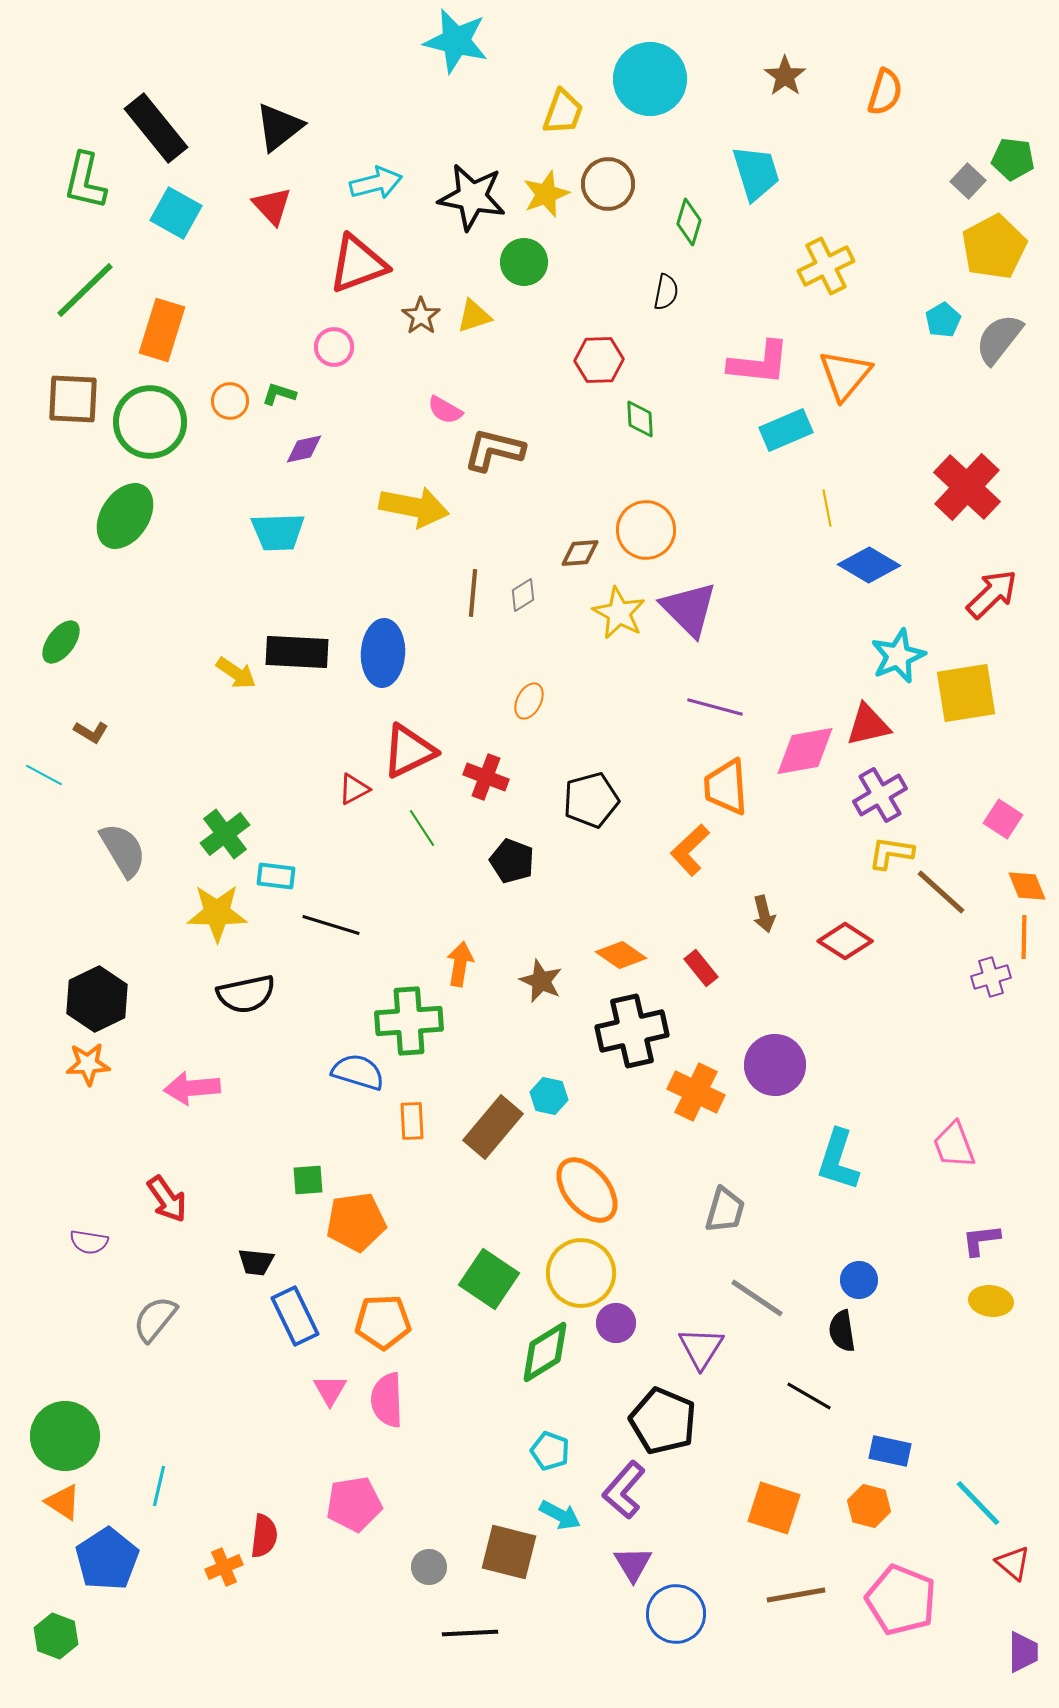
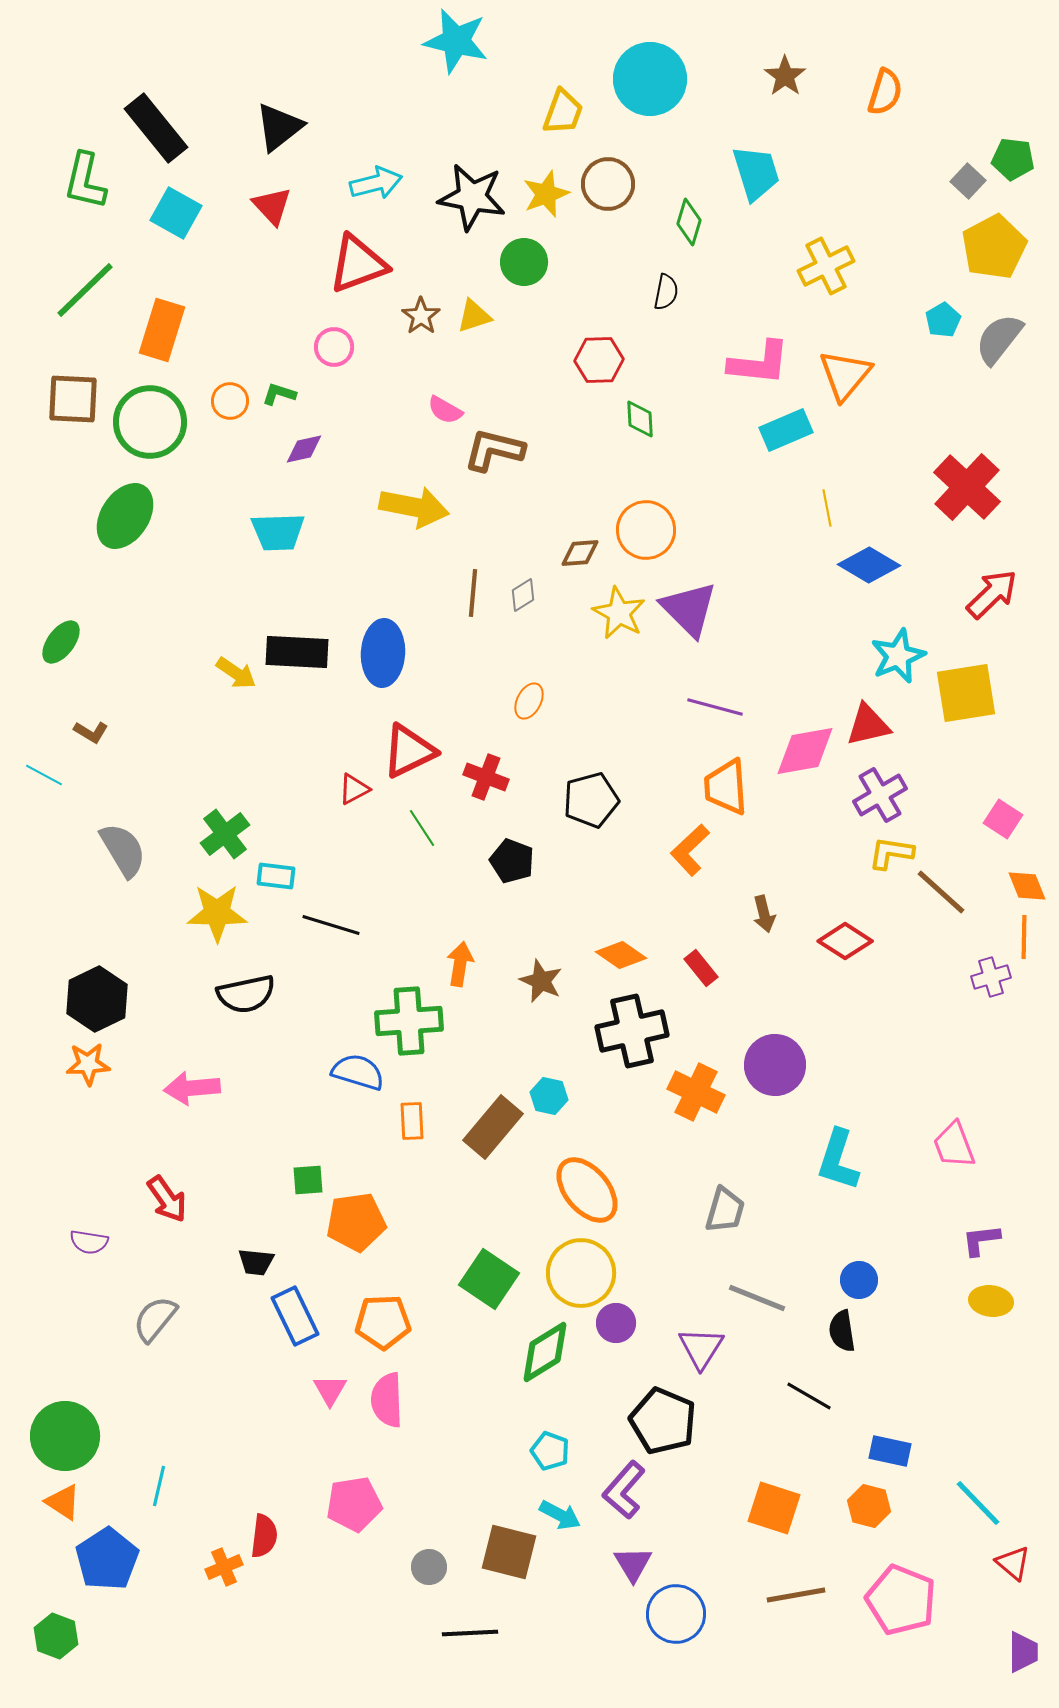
gray line at (757, 1298): rotated 12 degrees counterclockwise
